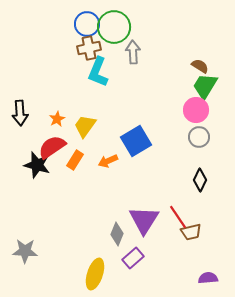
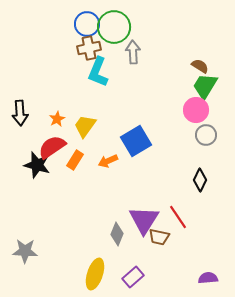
gray circle: moved 7 px right, 2 px up
brown trapezoid: moved 32 px left, 5 px down; rotated 25 degrees clockwise
purple rectangle: moved 19 px down
